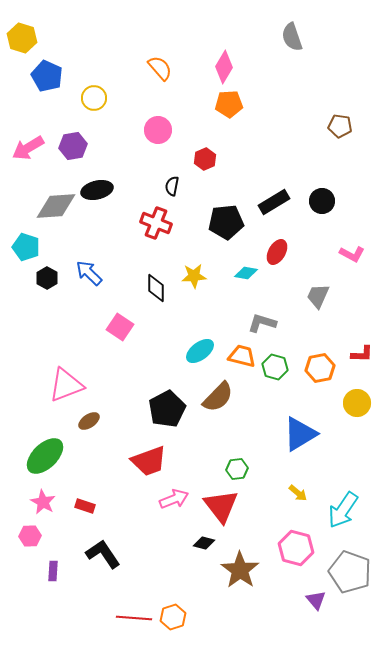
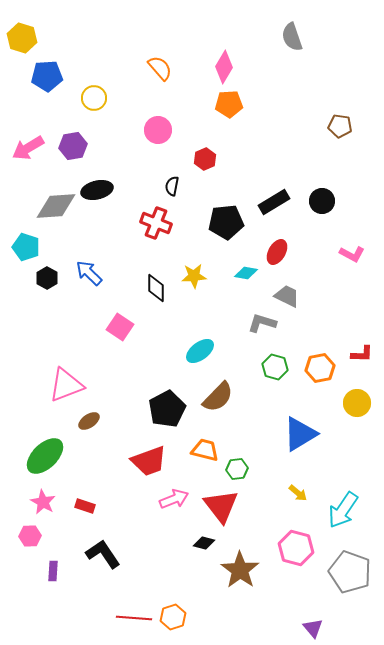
blue pentagon at (47, 76): rotated 28 degrees counterclockwise
gray trapezoid at (318, 296): moved 31 px left; rotated 92 degrees clockwise
orange trapezoid at (242, 356): moved 37 px left, 94 px down
purple triangle at (316, 600): moved 3 px left, 28 px down
